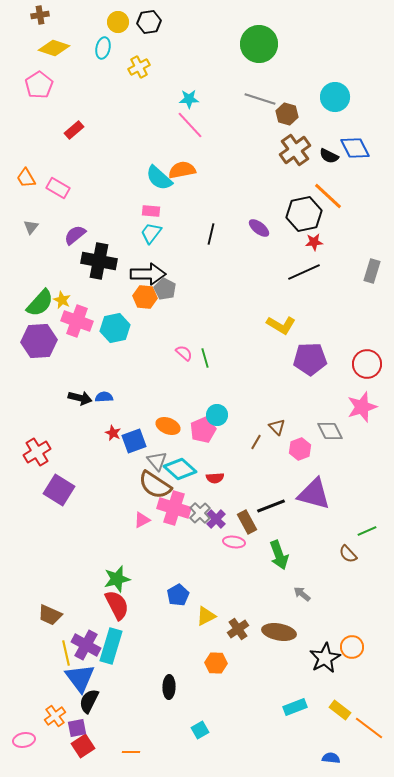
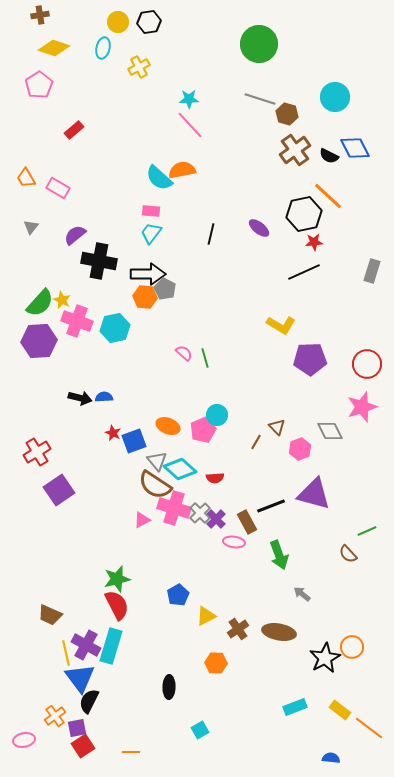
purple square at (59, 490): rotated 24 degrees clockwise
